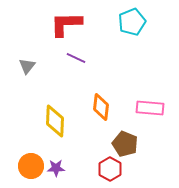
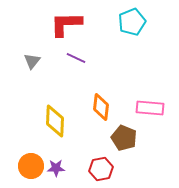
gray triangle: moved 5 px right, 5 px up
brown pentagon: moved 1 px left, 6 px up
red hexagon: moved 9 px left; rotated 20 degrees clockwise
